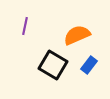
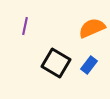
orange semicircle: moved 15 px right, 7 px up
black square: moved 3 px right, 2 px up
